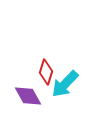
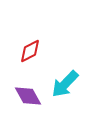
red diamond: moved 16 px left, 21 px up; rotated 45 degrees clockwise
